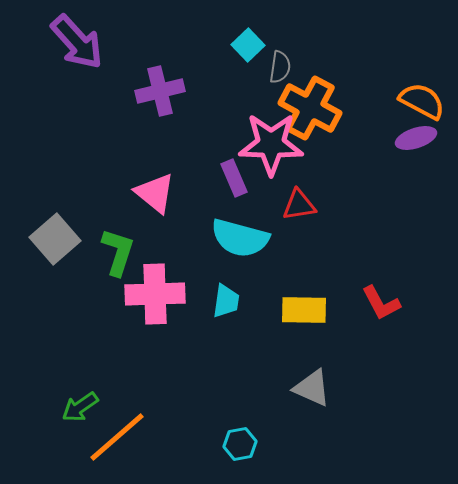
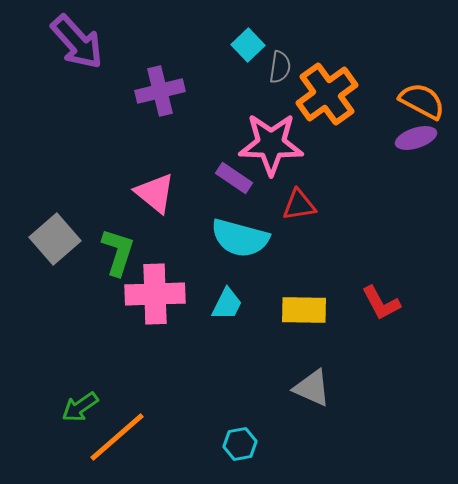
orange cross: moved 17 px right, 14 px up; rotated 26 degrees clockwise
purple rectangle: rotated 33 degrees counterclockwise
cyan trapezoid: moved 1 px right, 3 px down; rotated 18 degrees clockwise
